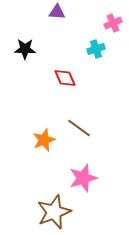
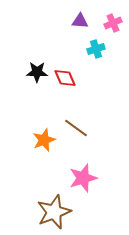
purple triangle: moved 23 px right, 9 px down
black star: moved 12 px right, 23 px down
brown line: moved 3 px left
